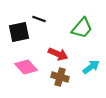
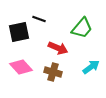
red arrow: moved 6 px up
pink diamond: moved 5 px left
brown cross: moved 7 px left, 5 px up
